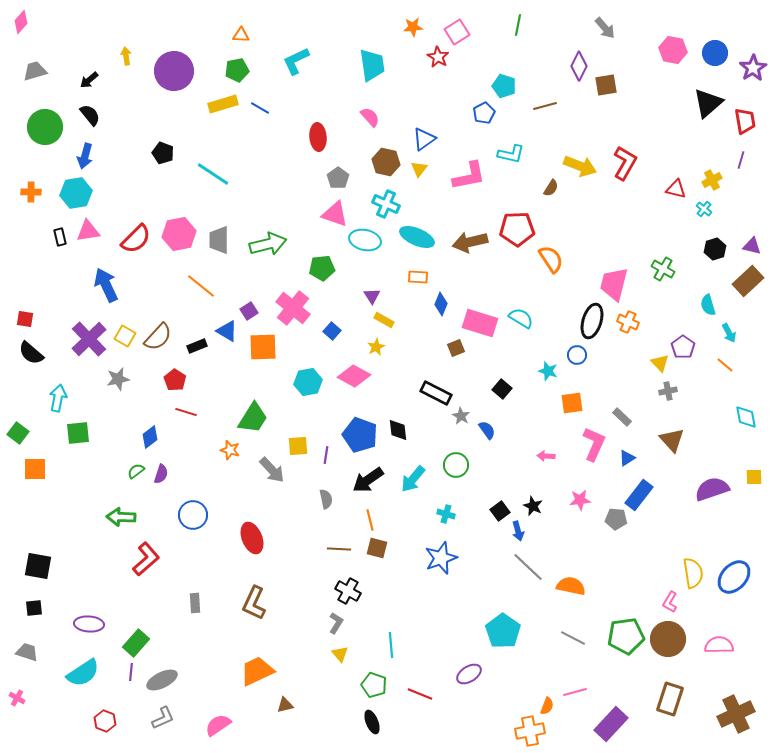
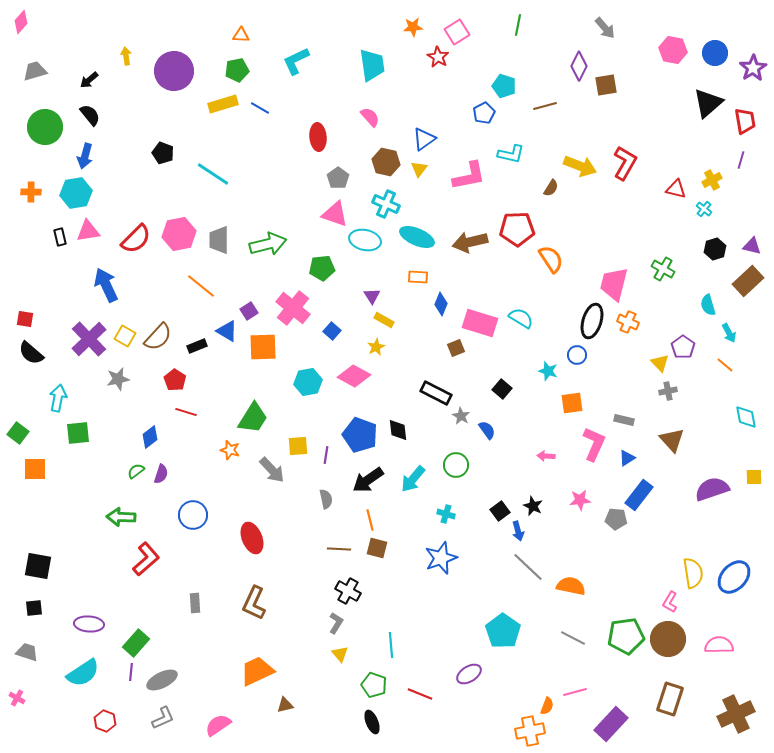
gray rectangle at (622, 417): moved 2 px right, 3 px down; rotated 30 degrees counterclockwise
